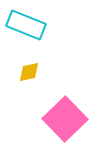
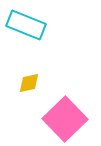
yellow diamond: moved 11 px down
